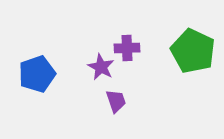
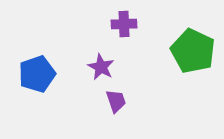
purple cross: moved 3 px left, 24 px up
